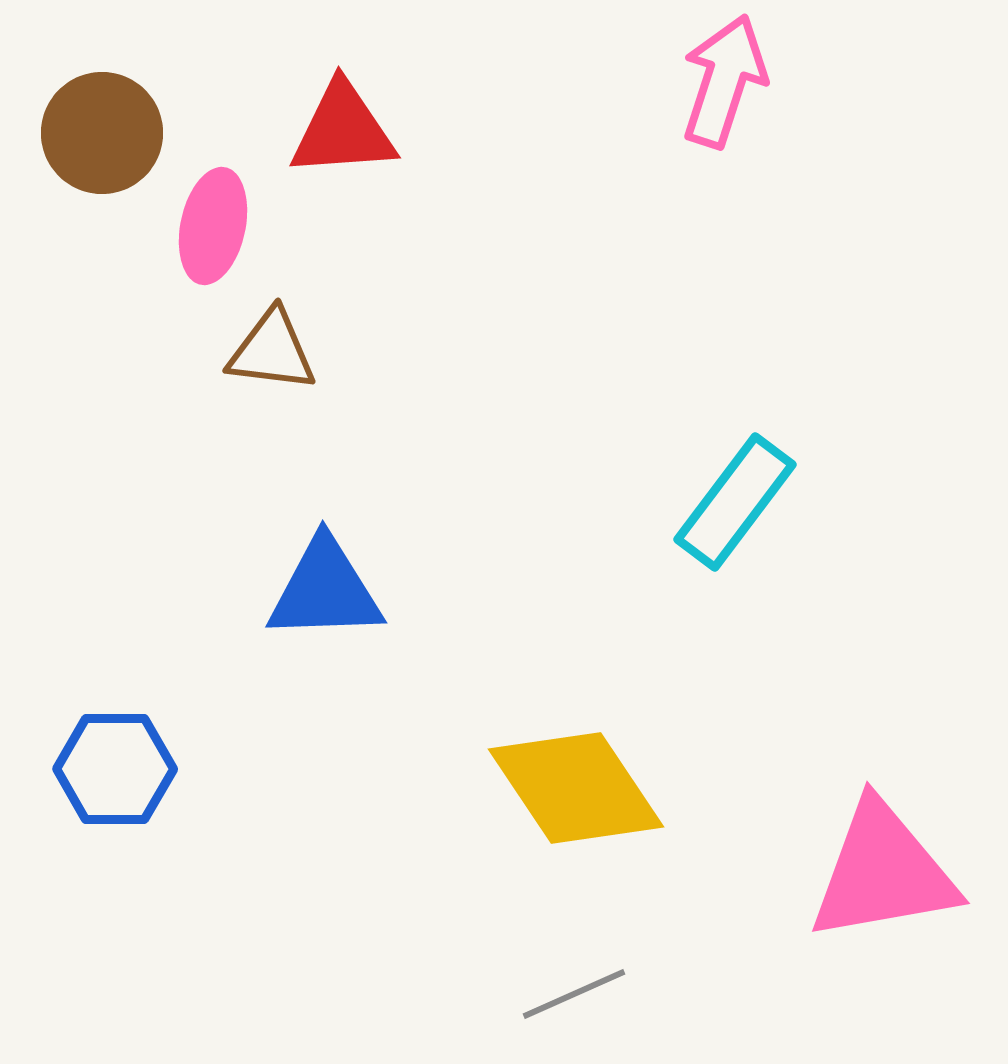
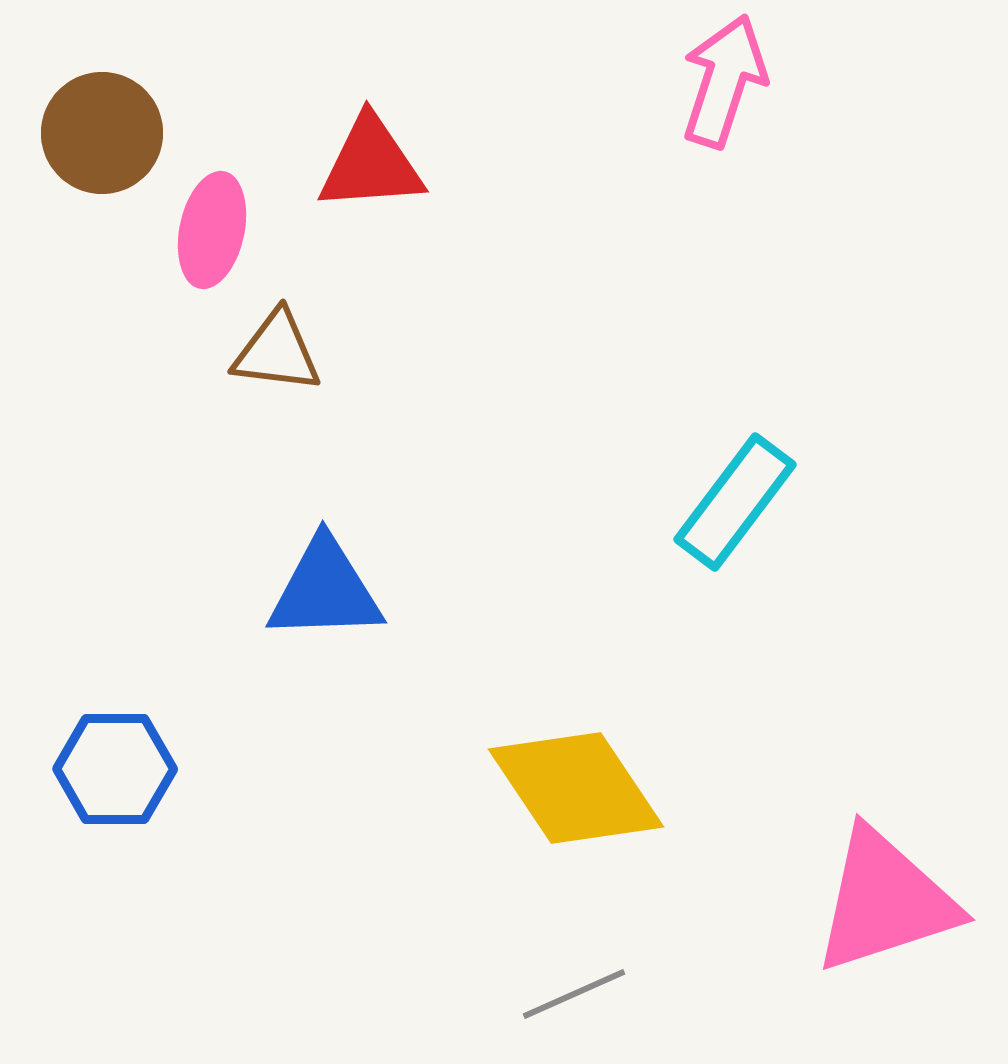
red triangle: moved 28 px right, 34 px down
pink ellipse: moved 1 px left, 4 px down
brown triangle: moved 5 px right, 1 px down
pink triangle: moved 2 px right, 29 px down; rotated 8 degrees counterclockwise
